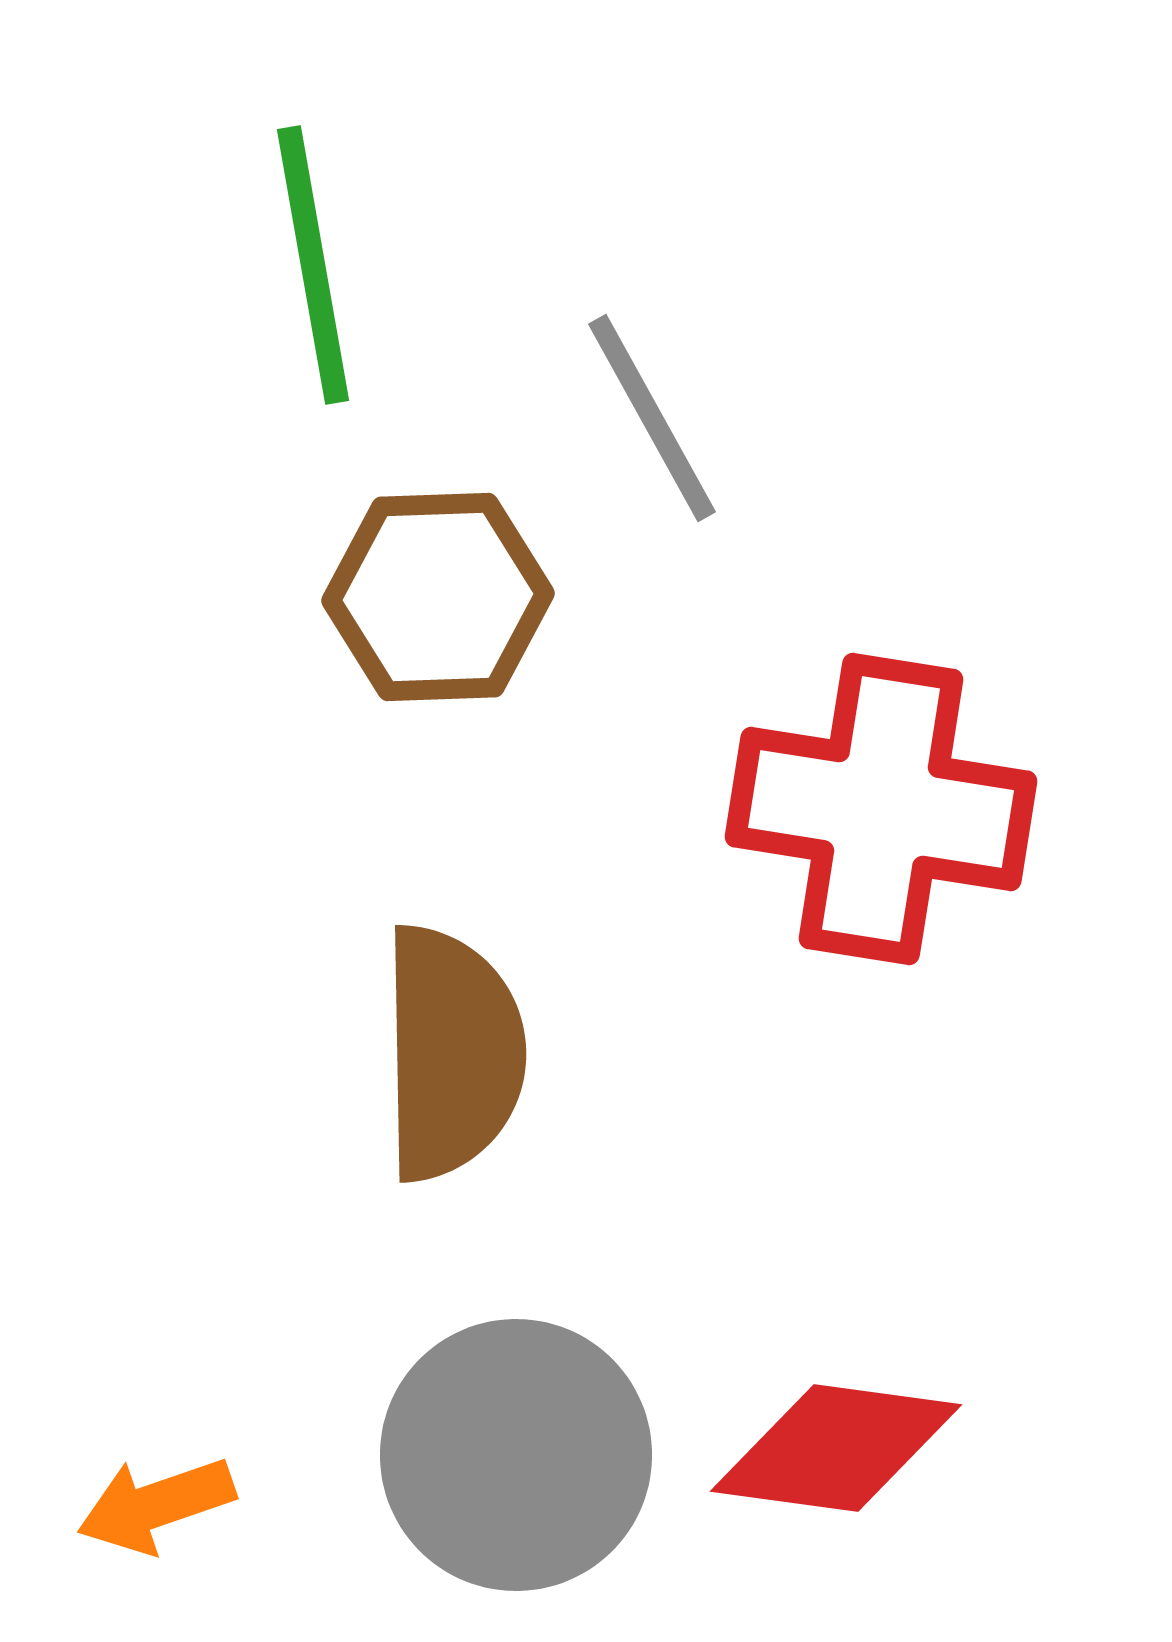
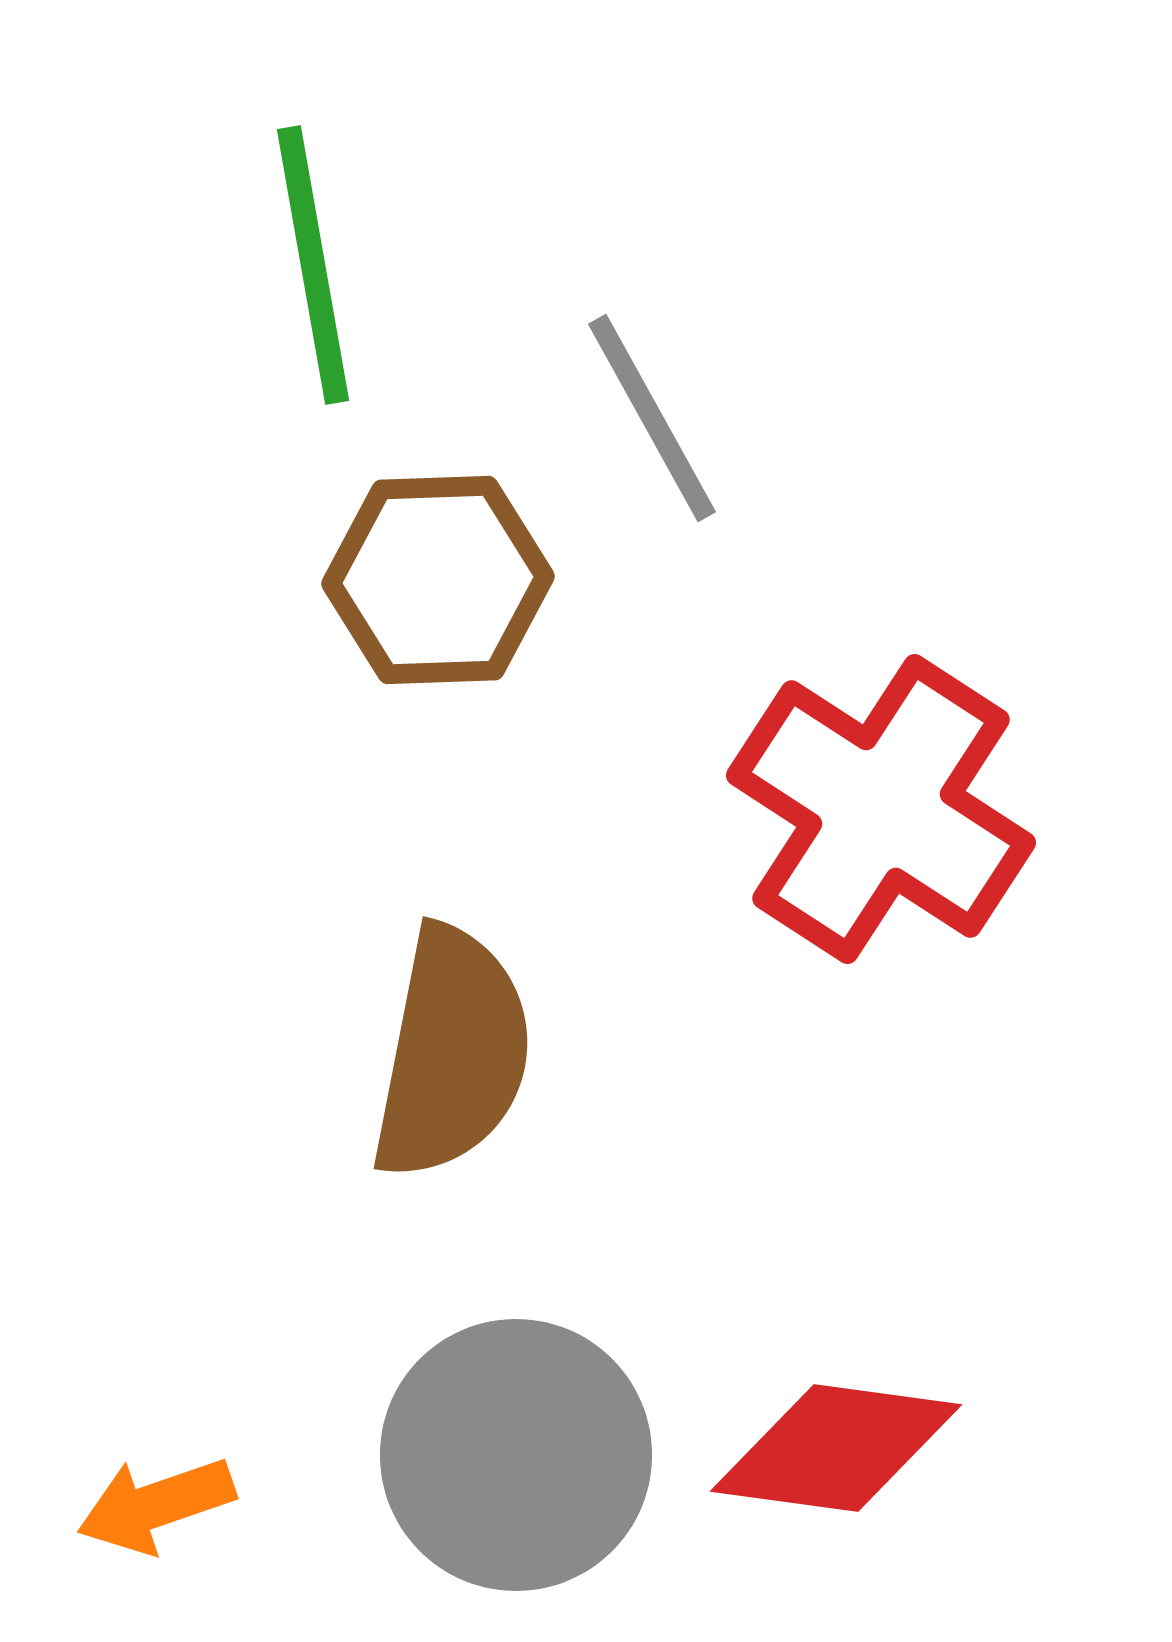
brown hexagon: moved 17 px up
red cross: rotated 24 degrees clockwise
brown semicircle: rotated 12 degrees clockwise
